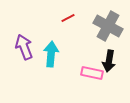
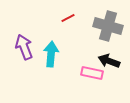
gray cross: rotated 12 degrees counterclockwise
black arrow: rotated 100 degrees clockwise
